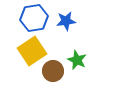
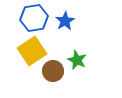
blue star: moved 1 px left; rotated 24 degrees counterclockwise
